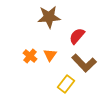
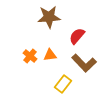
orange triangle: rotated 48 degrees clockwise
yellow rectangle: moved 3 px left
